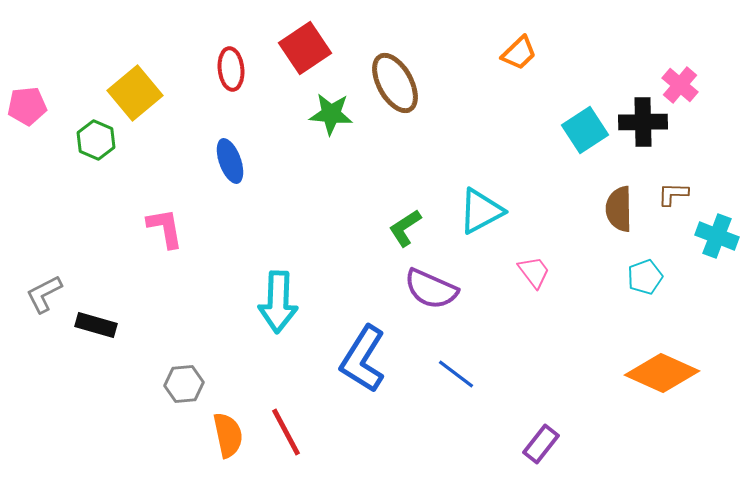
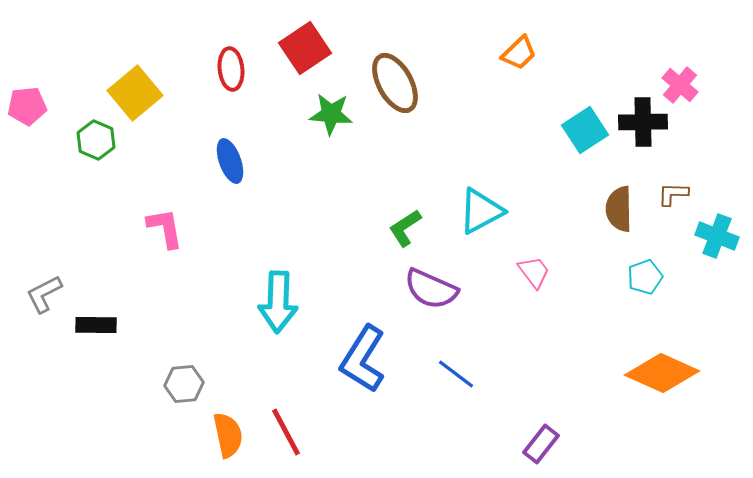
black rectangle: rotated 15 degrees counterclockwise
